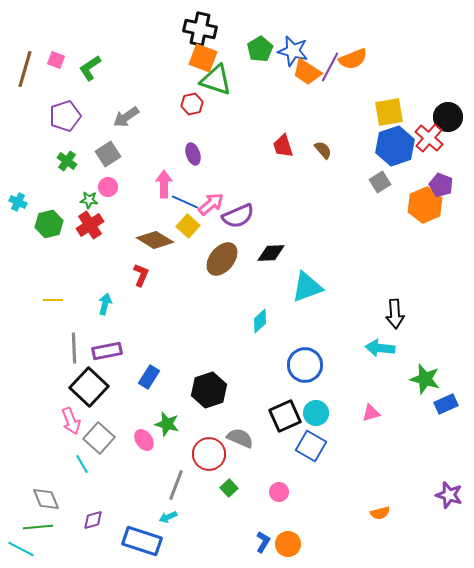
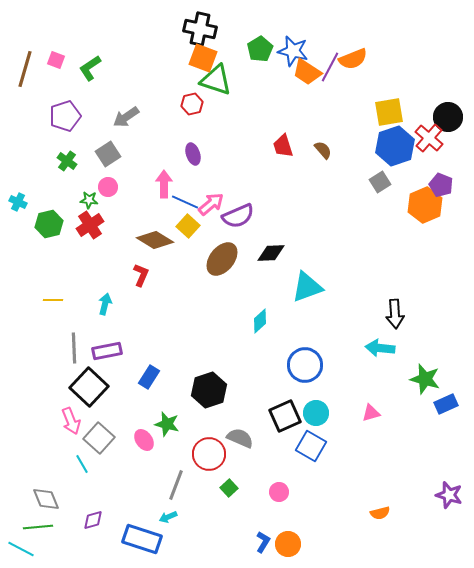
blue rectangle at (142, 541): moved 2 px up
